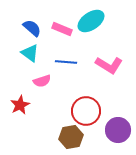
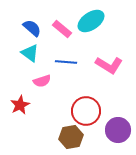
pink rectangle: rotated 18 degrees clockwise
